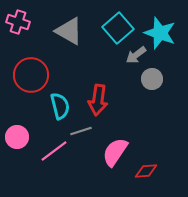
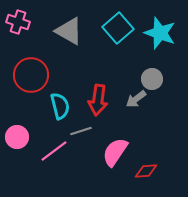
gray arrow: moved 44 px down
